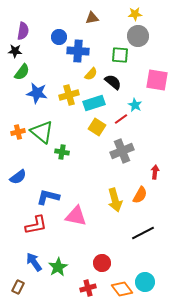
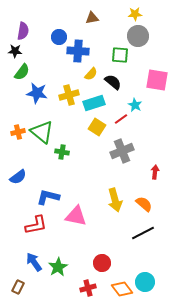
orange semicircle: moved 4 px right, 9 px down; rotated 78 degrees counterclockwise
